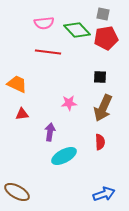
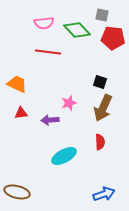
gray square: moved 1 px left, 1 px down
red pentagon: moved 7 px right; rotated 15 degrees clockwise
black square: moved 5 px down; rotated 16 degrees clockwise
pink star: rotated 14 degrees counterclockwise
red triangle: moved 1 px left, 1 px up
purple arrow: moved 12 px up; rotated 102 degrees counterclockwise
brown ellipse: rotated 15 degrees counterclockwise
